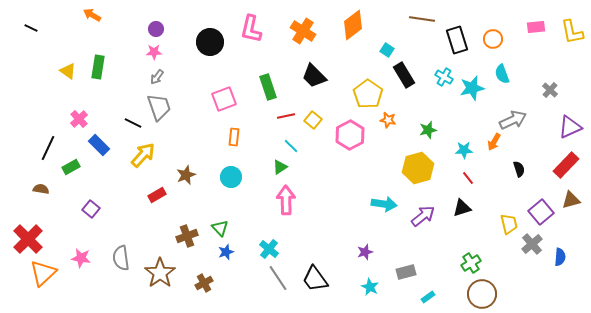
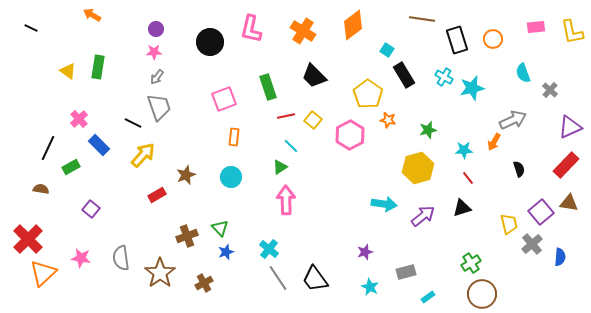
cyan semicircle at (502, 74): moved 21 px right, 1 px up
brown triangle at (571, 200): moved 2 px left, 3 px down; rotated 24 degrees clockwise
